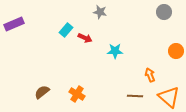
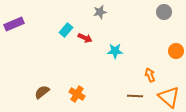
gray star: rotated 24 degrees counterclockwise
